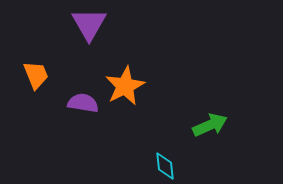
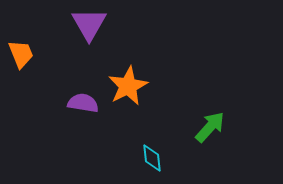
orange trapezoid: moved 15 px left, 21 px up
orange star: moved 3 px right
green arrow: moved 2 px down; rotated 24 degrees counterclockwise
cyan diamond: moved 13 px left, 8 px up
